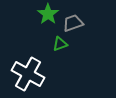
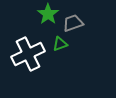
white cross: moved 20 px up; rotated 36 degrees clockwise
